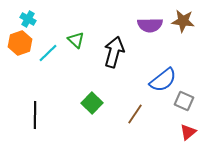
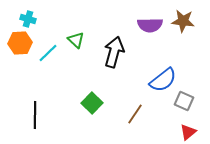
cyan cross: rotated 14 degrees counterclockwise
orange hexagon: rotated 15 degrees clockwise
